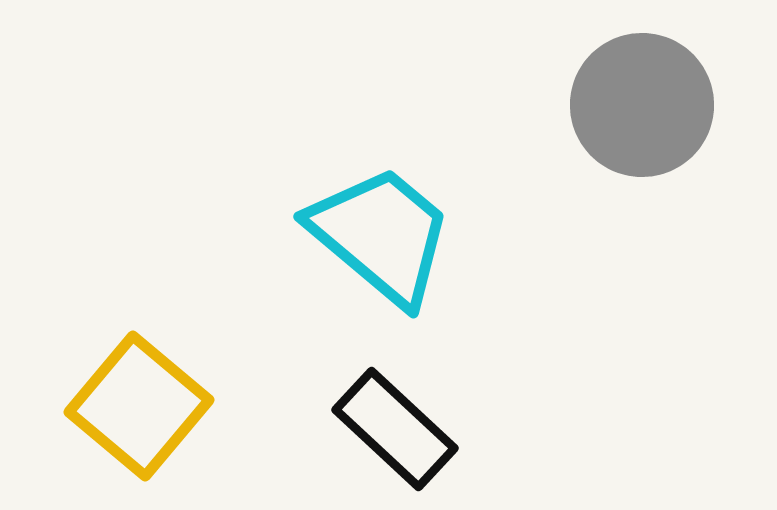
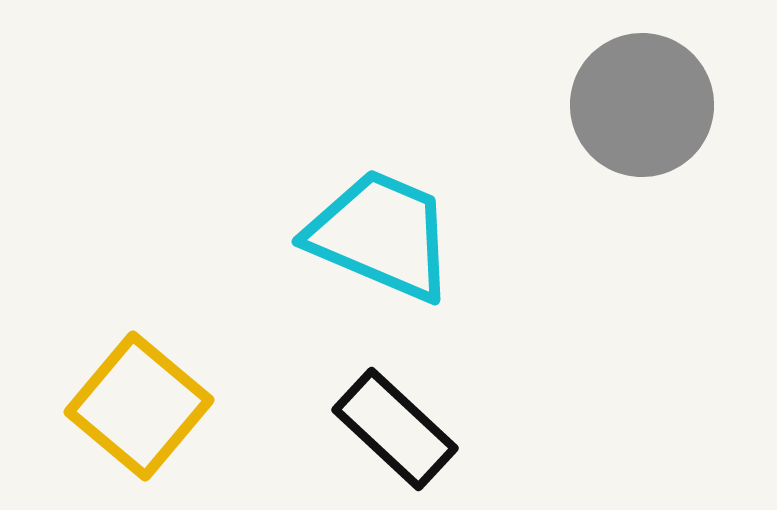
cyan trapezoid: rotated 17 degrees counterclockwise
